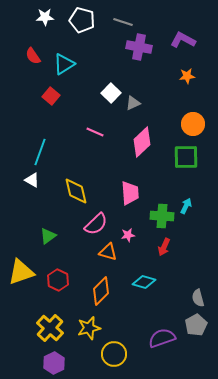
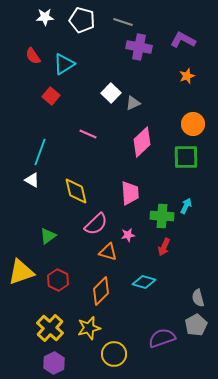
orange star: rotated 14 degrees counterclockwise
pink line: moved 7 px left, 2 px down
